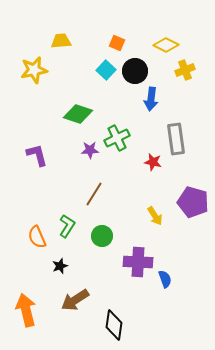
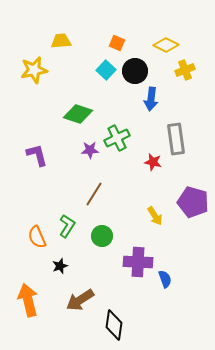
brown arrow: moved 5 px right
orange arrow: moved 2 px right, 10 px up
